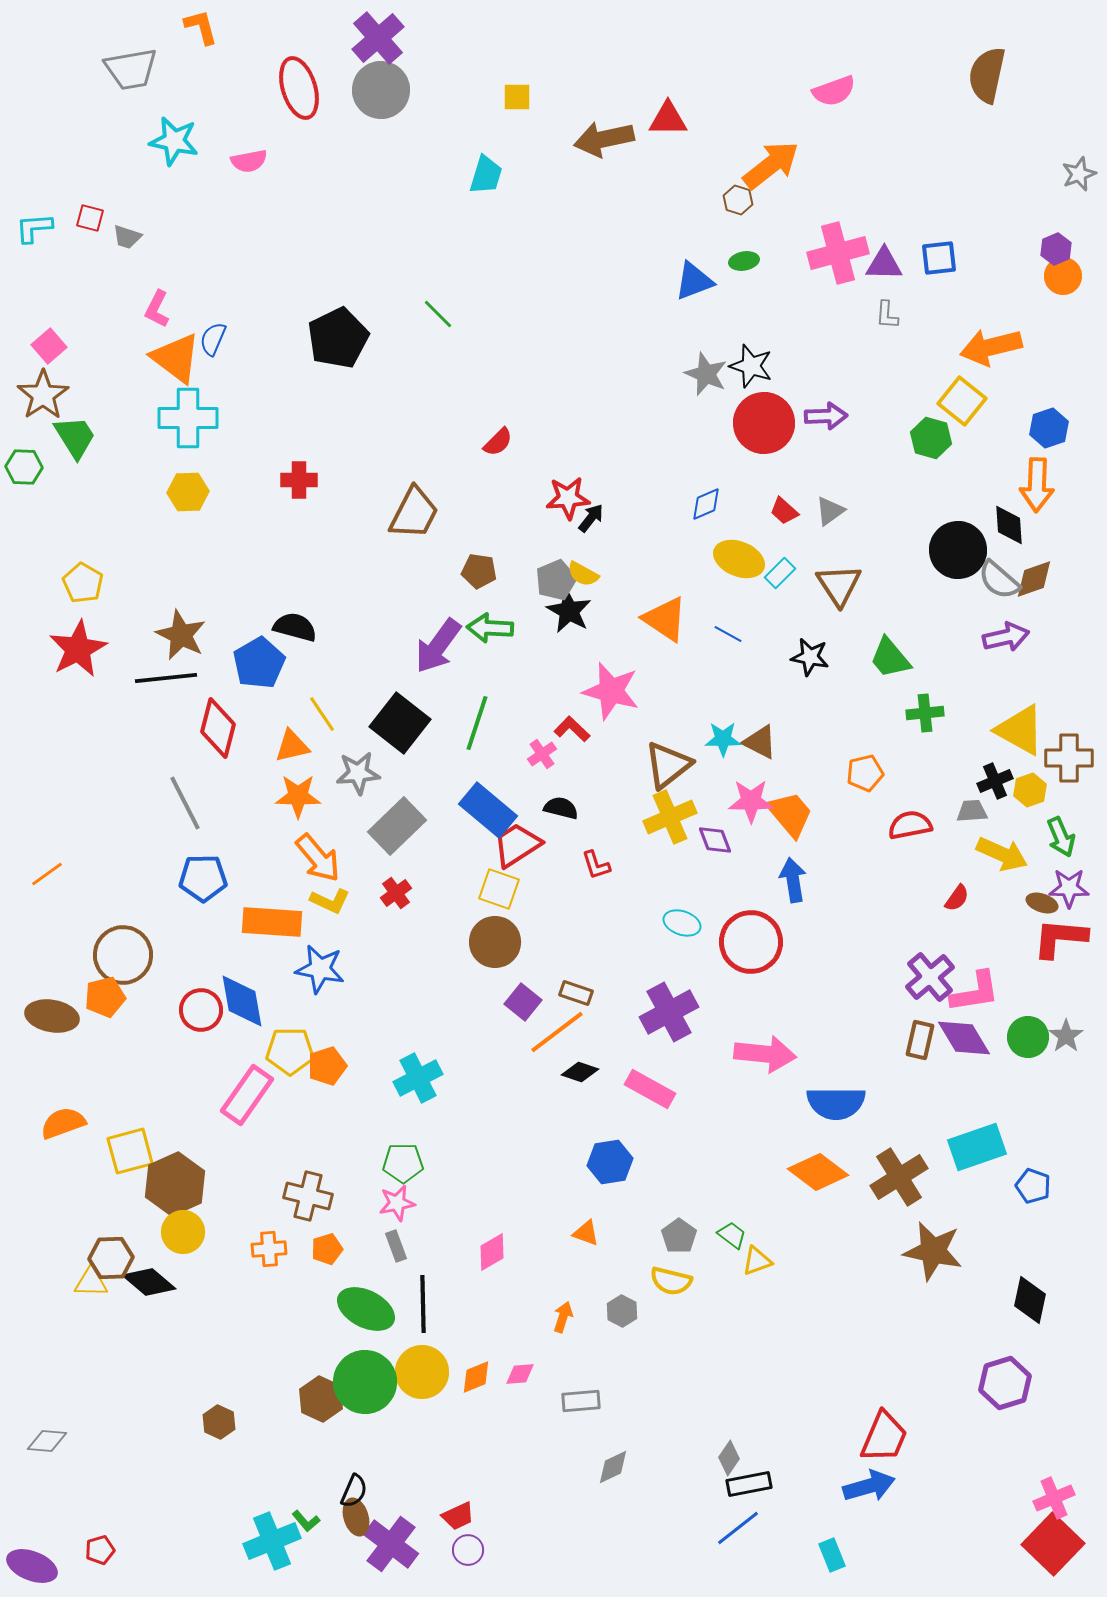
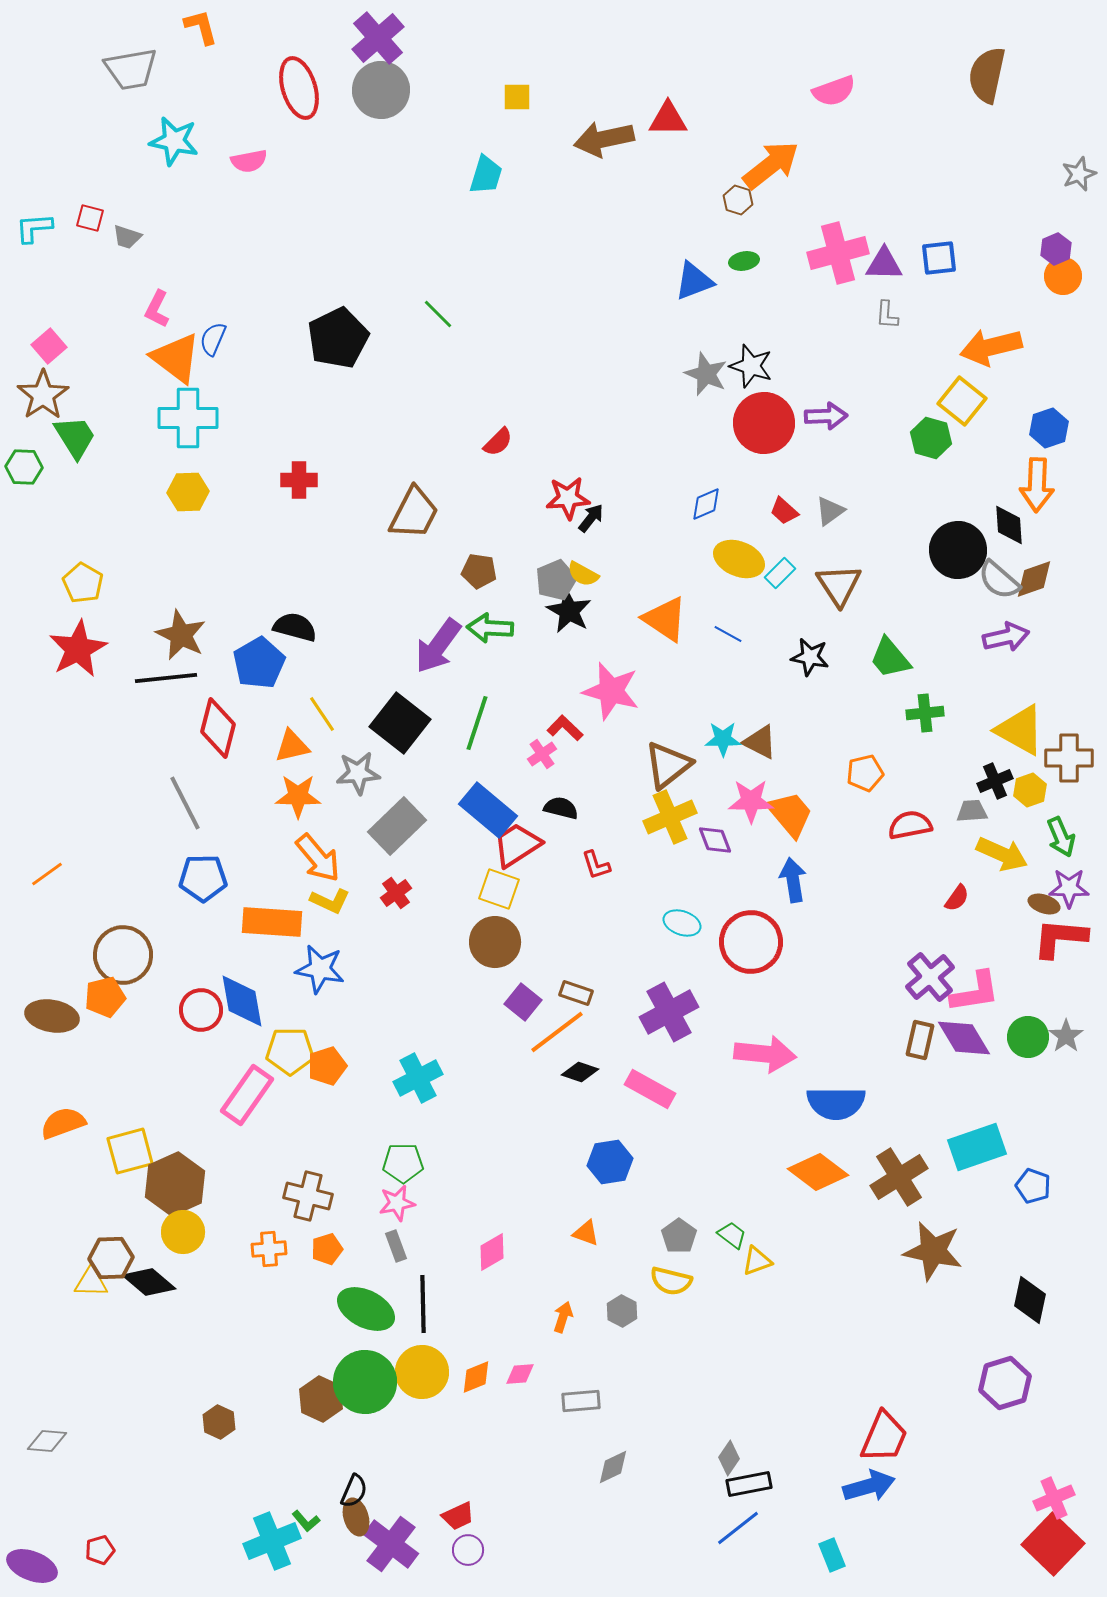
red L-shape at (572, 729): moved 7 px left, 1 px up
brown ellipse at (1042, 903): moved 2 px right, 1 px down
